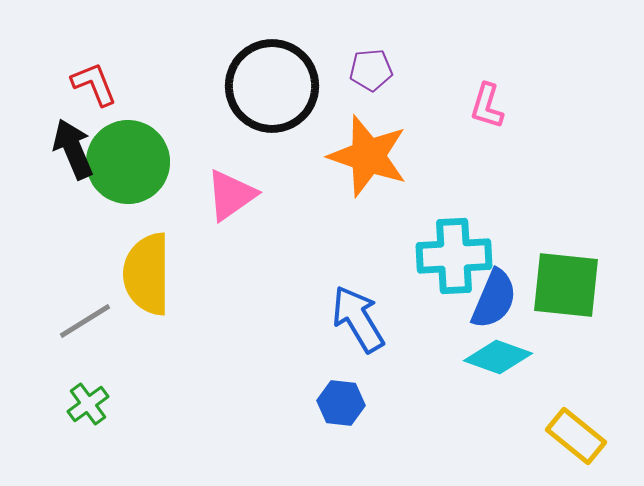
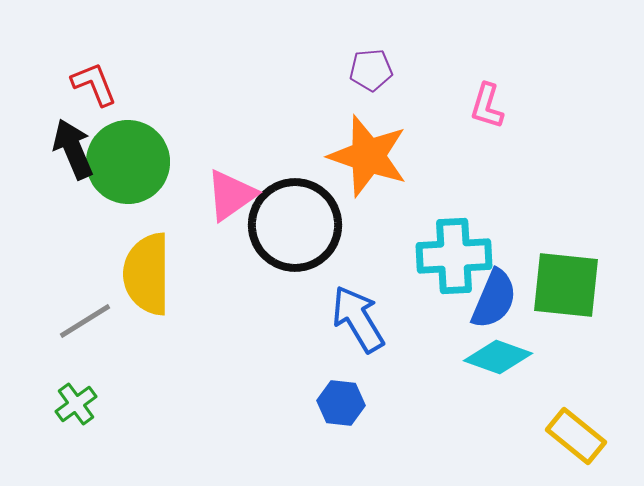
black circle: moved 23 px right, 139 px down
green cross: moved 12 px left
